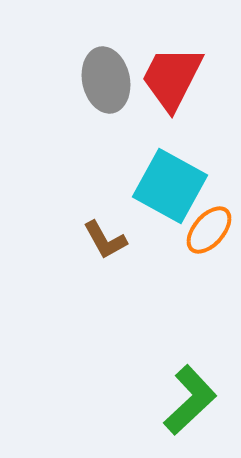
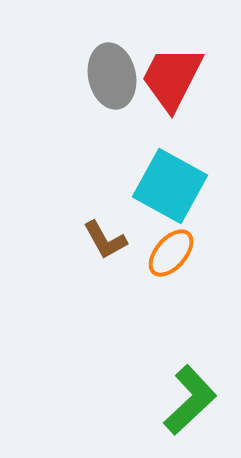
gray ellipse: moved 6 px right, 4 px up
orange ellipse: moved 38 px left, 23 px down
